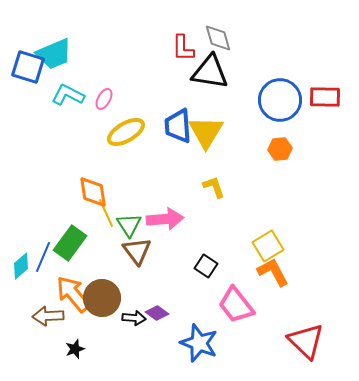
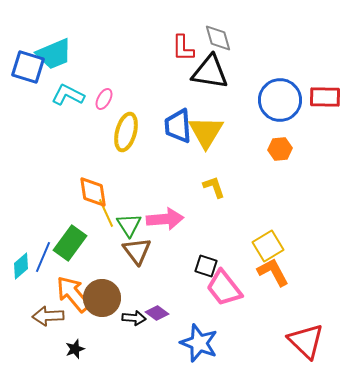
yellow ellipse: rotated 45 degrees counterclockwise
black square: rotated 15 degrees counterclockwise
pink trapezoid: moved 12 px left, 17 px up
